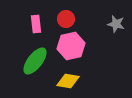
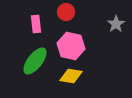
red circle: moved 7 px up
gray star: rotated 24 degrees clockwise
pink hexagon: rotated 24 degrees clockwise
yellow diamond: moved 3 px right, 5 px up
